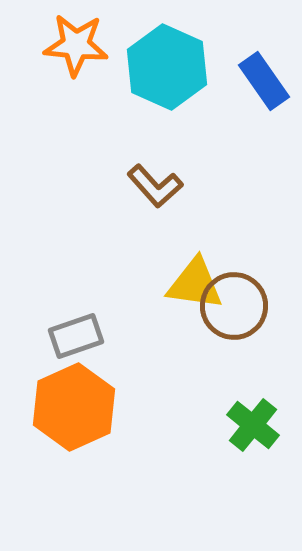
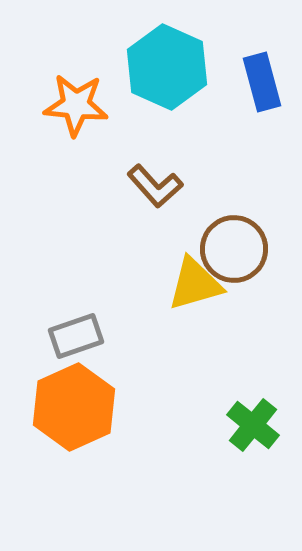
orange star: moved 60 px down
blue rectangle: moved 2 px left, 1 px down; rotated 20 degrees clockwise
yellow triangle: rotated 24 degrees counterclockwise
brown circle: moved 57 px up
